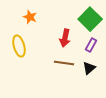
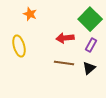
orange star: moved 3 px up
red arrow: rotated 72 degrees clockwise
